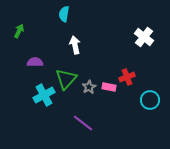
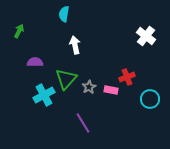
white cross: moved 2 px right, 1 px up
pink rectangle: moved 2 px right, 3 px down
cyan circle: moved 1 px up
purple line: rotated 20 degrees clockwise
